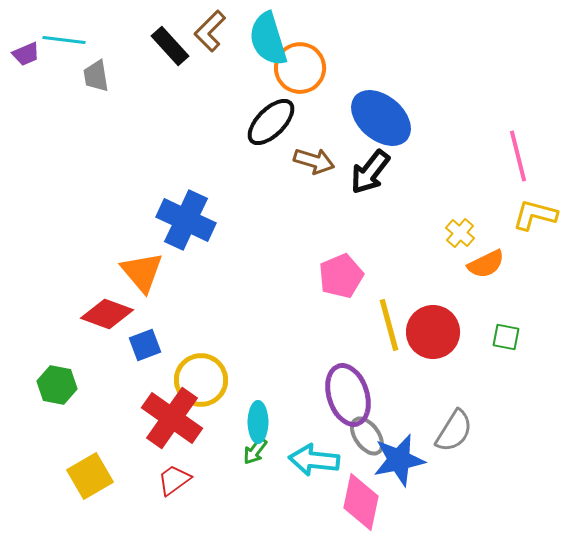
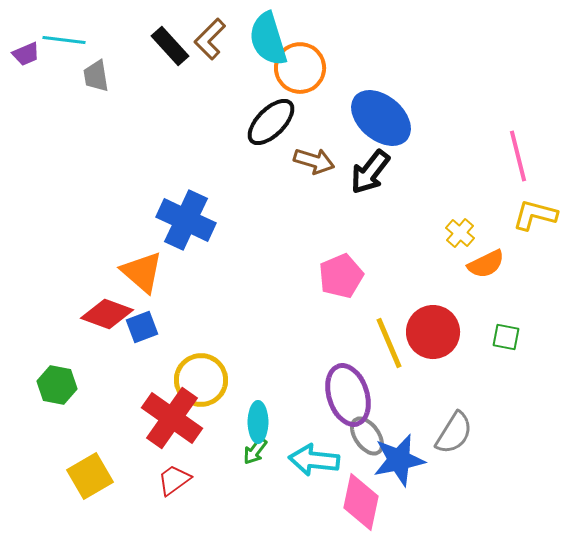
brown L-shape: moved 8 px down
orange triangle: rotated 9 degrees counterclockwise
yellow line: moved 18 px down; rotated 8 degrees counterclockwise
blue square: moved 3 px left, 18 px up
gray semicircle: moved 2 px down
